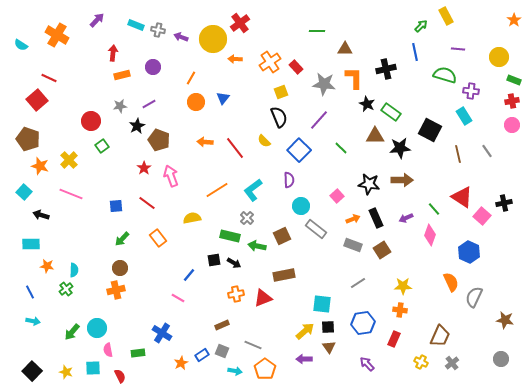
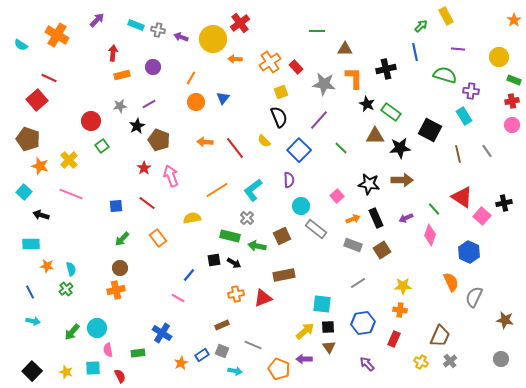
cyan semicircle at (74, 270): moved 3 px left, 1 px up; rotated 16 degrees counterclockwise
gray cross at (452, 363): moved 2 px left, 2 px up
orange pentagon at (265, 369): moved 14 px right; rotated 15 degrees counterclockwise
